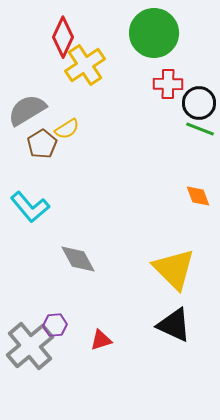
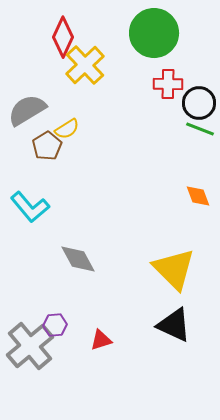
yellow cross: rotated 9 degrees counterclockwise
brown pentagon: moved 5 px right, 2 px down
